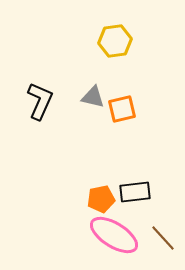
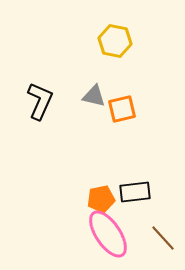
yellow hexagon: rotated 20 degrees clockwise
gray triangle: moved 1 px right, 1 px up
pink ellipse: moved 6 px left, 1 px up; rotated 24 degrees clockwise
